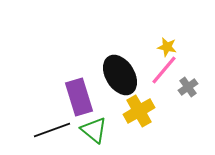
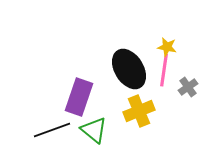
pink line: rotated 32 degrees counterclockwise
black ellipse: moved 9 px right, 6 px up
purple rectangle: rotated 36 degrees clockwise
yellow cross: rotated 8 degrees clockwise
